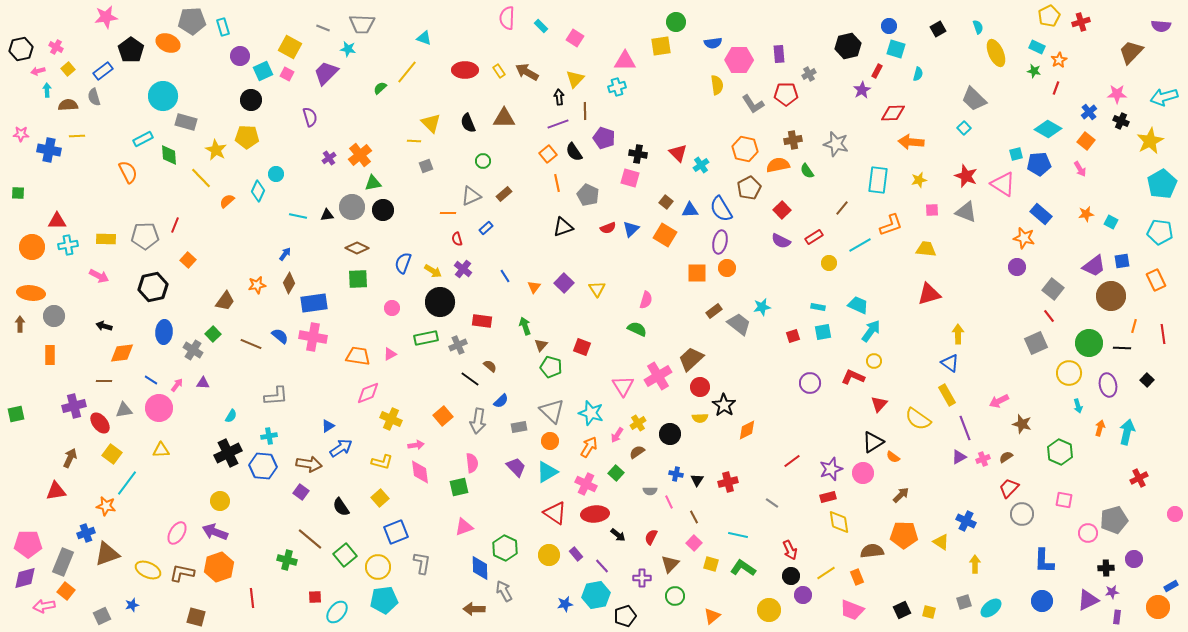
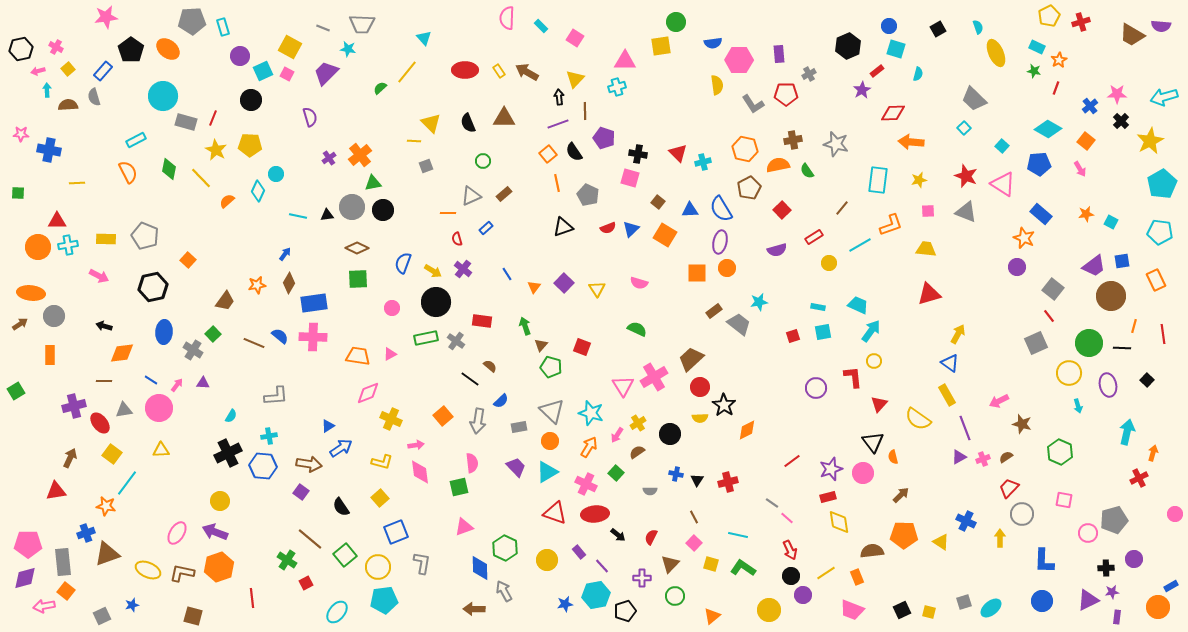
cyan triangle at (424, 38): rotated 28 degrees clockwise
orange ellipse at (168, 43): moved 6 px down; rotated 15 degrees clockwise
black hexagon at (848, 46): rotated 10 degrees counterclockwise
brown trapezoid at (1131, 52): moved 1 px right, 17 px up; rotated 104 degrees counterclockwise
blue rectangle at (103, 71): rotated 12 degrees counterclockwise
red rectangle at (877, 71): rotated 24 degrees clockwise
blue cross at (1089, 112): moved 1 px right, 6 px up
black cross at (1121, 121): rotated 21 degrees clockwise
yellow line at (77, 136): moved 47 px down
yellow pentagon at (247, 137): moved 3 px right, 8 px down
cyan rectangle at (143, 139): moved 7 px left, 1 px down
cyan square at (1016, 154): moved 14 px left, 8 px up; rotated 32 degrees counterclockwise
green diamond at (169, 155): moved 14 px down; rotated 15 degrees clockwise
cyan cross at (701, 165): moved 2 px right, 3 px up; rotated 21 degrees clockwise
brown square at (666, 202): moved 8 px left
pink square at (932, 210): moved 4 px left, 1 px down
red line at (175, 225): moved 38 px right, 107 px up
gray pentagon at (145, 236): rotated 24 degrees clockwise
orange star at (1024, 238): rotated 10 degrees clockwise
purple semicircle at (781, 241): moved 4 px left, 9 px down; rotated 42 degrees counterclockwise
orange circle at (32, 247): moved 6 px right
blue line at (505, 276): moved 2 px right, 2 px up
pink semicircle at (646, 300): moved 7 px left, 17 px up; rotated 90 degrees clockwise
black circle at (440, 302): moved 4 px left
cyan star at (762, 307): moved 3 px left, 5 px up
brown arrow at (20, 324): rotated 56 degrees clockwise
yellow arrow at (958, 334): rotated 30 degrees clockwise
pink cross at (313, 337): rotated 8 degrees counterclockwise
brown line at (251, 344): moved 3 px right, 1 px up
gray cross at (458, 345): moved 2 px left, 4 px up; rotated 30 degrees counterclockwise
pink cross at (658, 376): moved 4 px left, 1 px down
red L-shape at (853, 377): rotated 60 degrees clockwise
purple circle at (810, 383): moved 6 px right, 5 px down
green square at (16, 414): moved 23 px up; rotated 18 degrees counterclockwise
orange arrow at (1100, 428): moved 53 px right, 25 px down
black triangle at (873, 442): rotated 35 degrees counterclockwise
orange semicircle at (893, 457): rotated 40 degrees clockwise
pink line at (669, 502): moved 118 px right, 16 px down; rotated 24 degrees counterclockwise
red triangle at (555, 513): rotated 15 degrees counterclockwise
purple rectangle at (576, 554): moved 3 px right, 2 px up
yellow circle at (549, 555): moved 2 px left, 5 px down
green cross at (287, 560): rotated 18 degrees clockwise
gray rectangle at (63, 562): rotated 28 degrees counterclockwise
yellow arrow at (975, 564): moved 25 px right, 26 px up
red square at (315, 597): moved 9 px left, 14 px up; rotated 24 degrees counterclockwise
black pentagon at (625, 616): moved 5 px up
brown square at (196, 617): moved 3 px left, 1 px up
